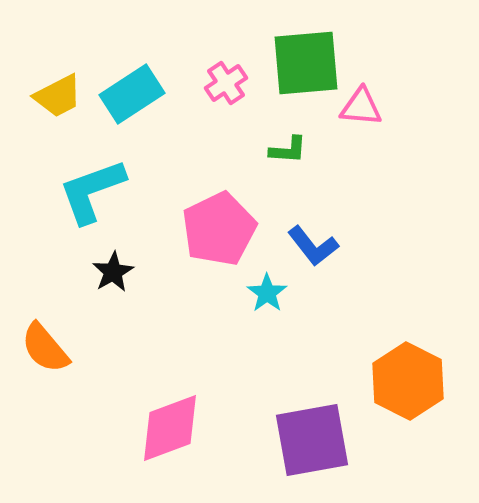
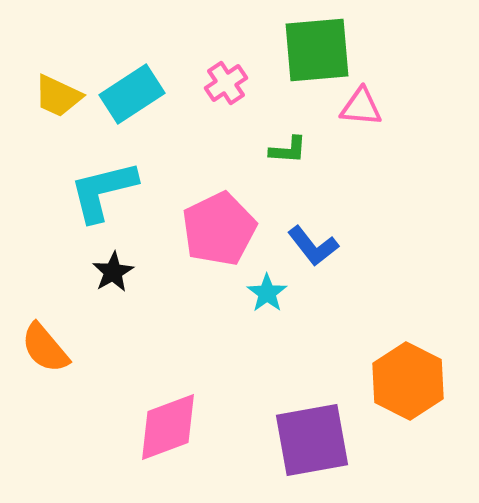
green square: moved 11 px right, 13 px up
yellow trapezoid: rotated 52 degrees clockwise
cyan L-shape: moved 11 px right; rotated 6 degrees clockwise
pink diamond: moved 2 px left, 1 px up
